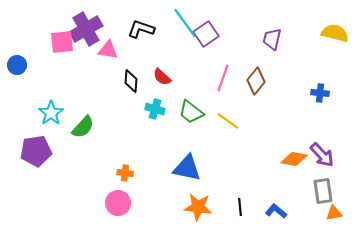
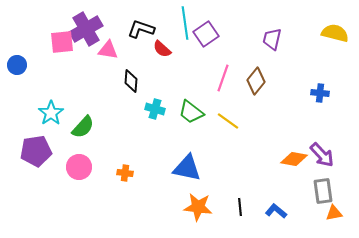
cyan line: rotated 28 degrees clockwise
red semicircle: moved 28 px up
pink circle: moved 39 px left, 36 px up
